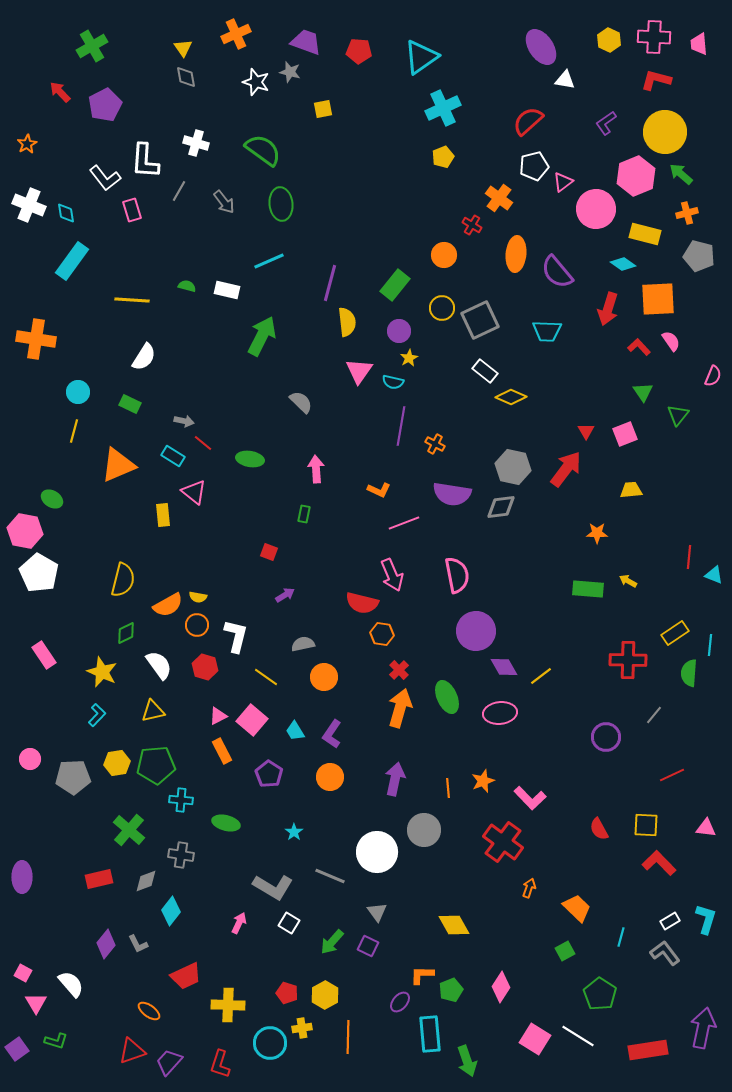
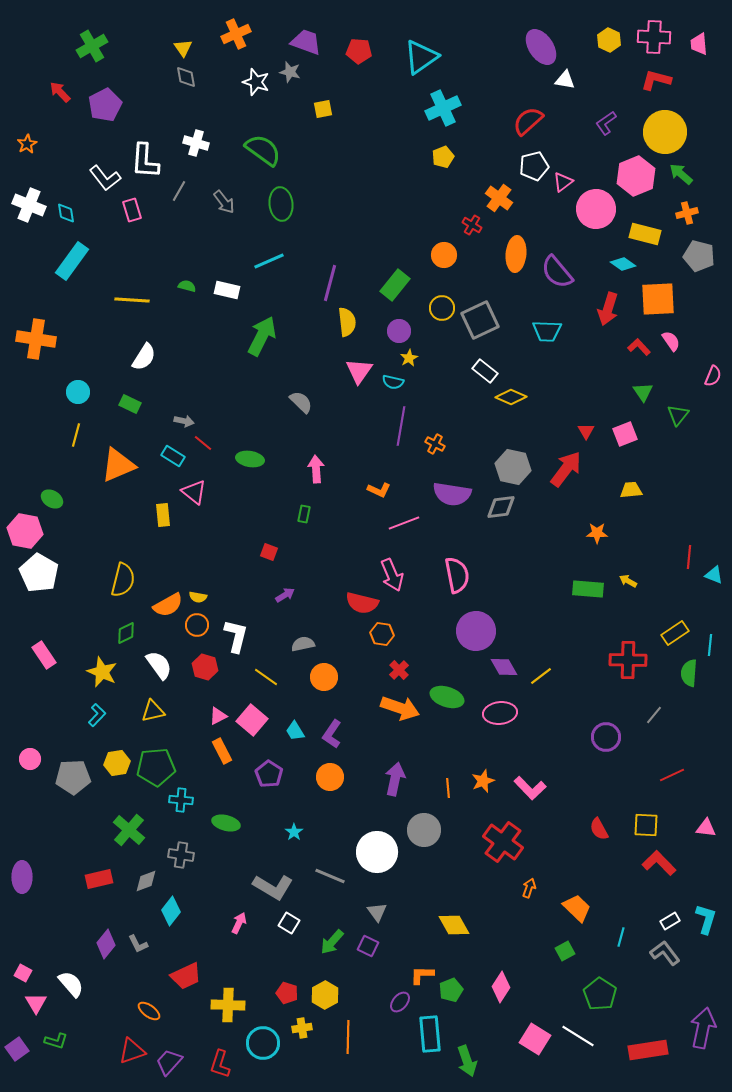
yellow line at (74, 431): moved 2 px right, 4 px down
green ellipse at (447, 697): rotated 48 degrees counterclockwise
orange arrow at (400, 708): rotated 93 degrees clockwise
green pentagon at (156, 765): moved 2 px down
pink L-shape at (530, 798): moved 10 px up
cyan circle at (270, 1043): moved 7 px left
